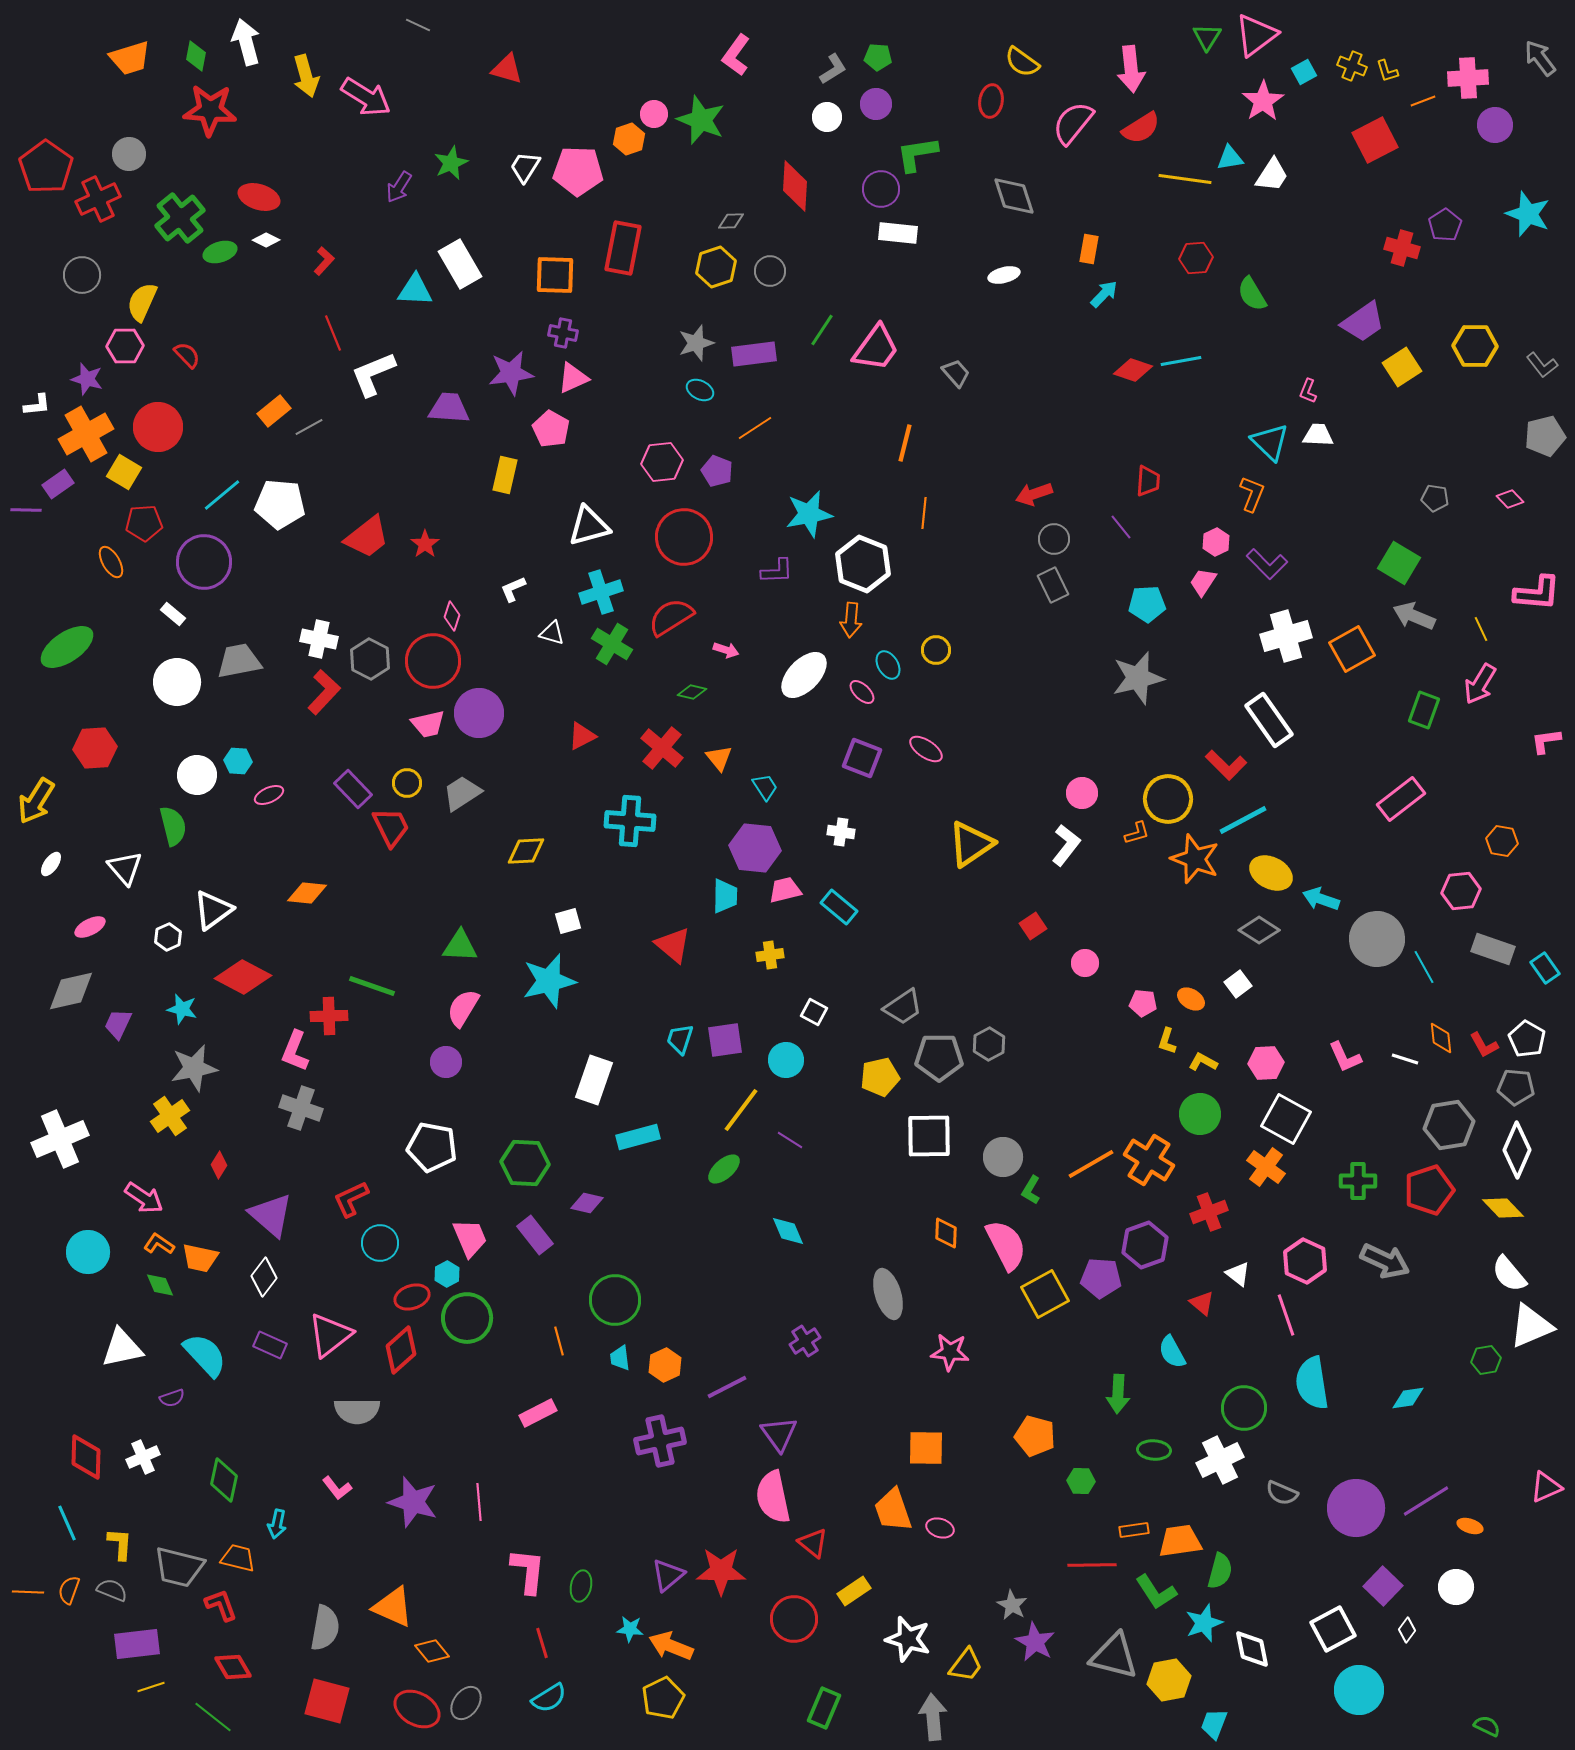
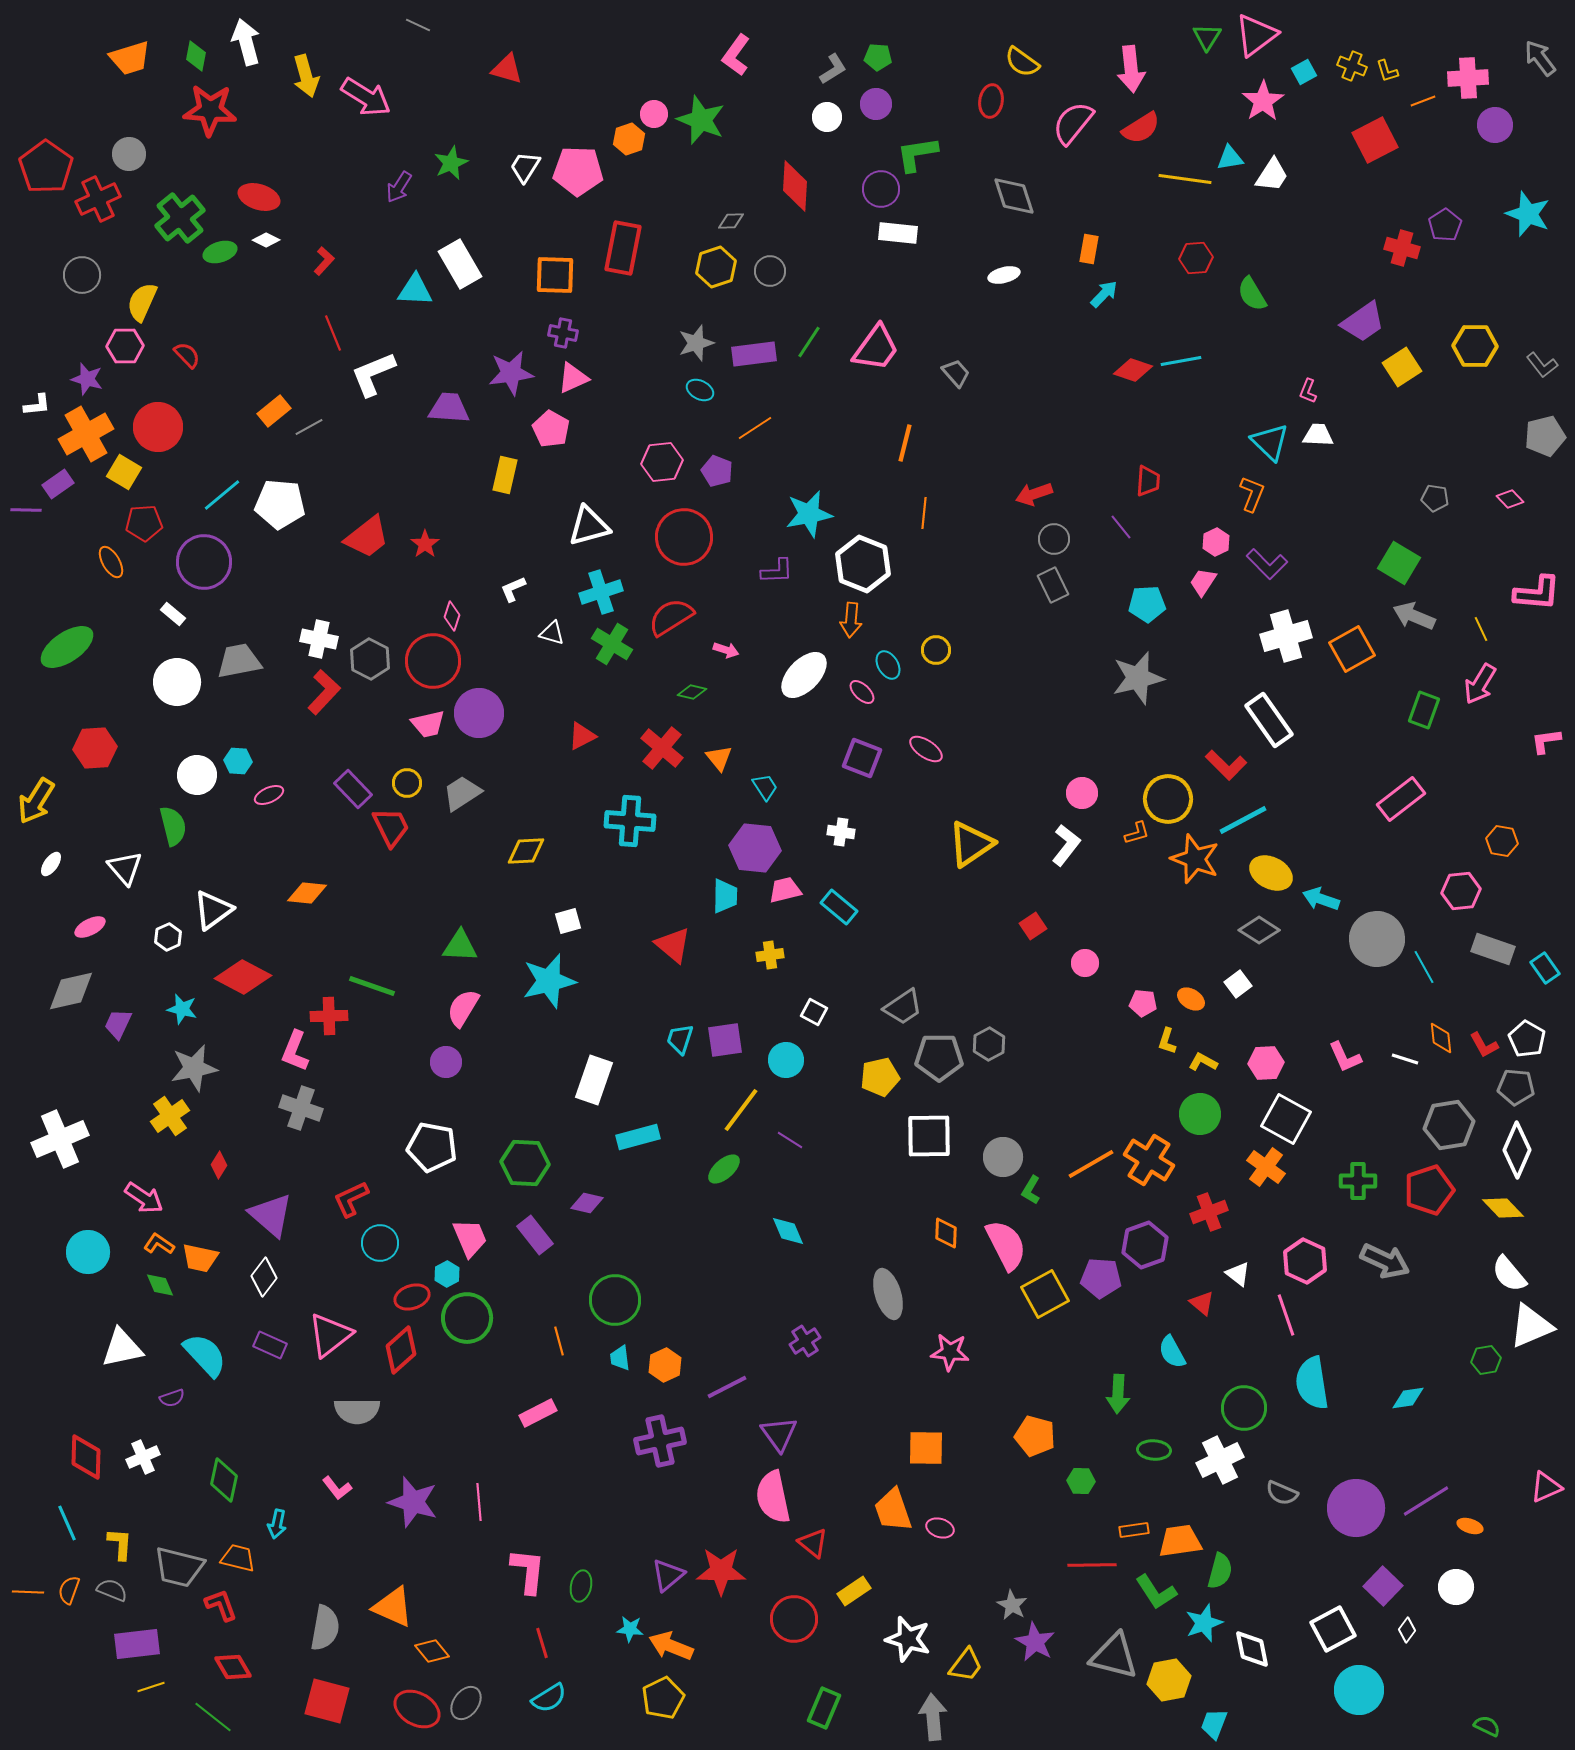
green line at (822, 330): moved 13 px left, 12 px down
